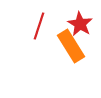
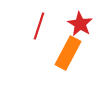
orange rectangle: moved 3 px left, 7 px down; rotated 60 degrees clockwise
